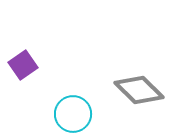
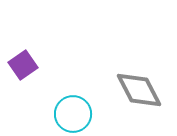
gray diamond: rotated 18 degrees clockwise
